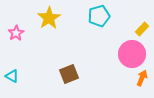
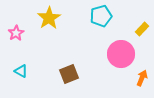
cyan pentagon: moved 2 px right
pink circle: moved 11 px left
cyan triangle: moved 9 px right, 5 px up
